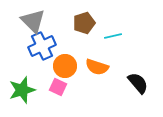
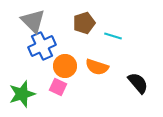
cyan line: rotated 30 degrees clockwise
green star: moved 4 px down
